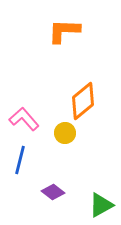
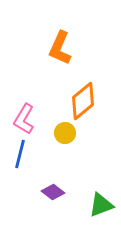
orange L-shape: moved 4 px left, 17 px down; rotated 68 degrees counterclockwise
pink L-shape: rotated 108 degrees counterclockwise
blue line: moved 6 px up
green triangle: rotated 8 degrees clockwise
